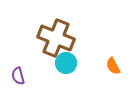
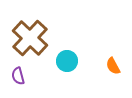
brown cross: moved 26 px left; rotated 21 degrees clockwise
cyan circle: moved 1 px right, 2 px up
